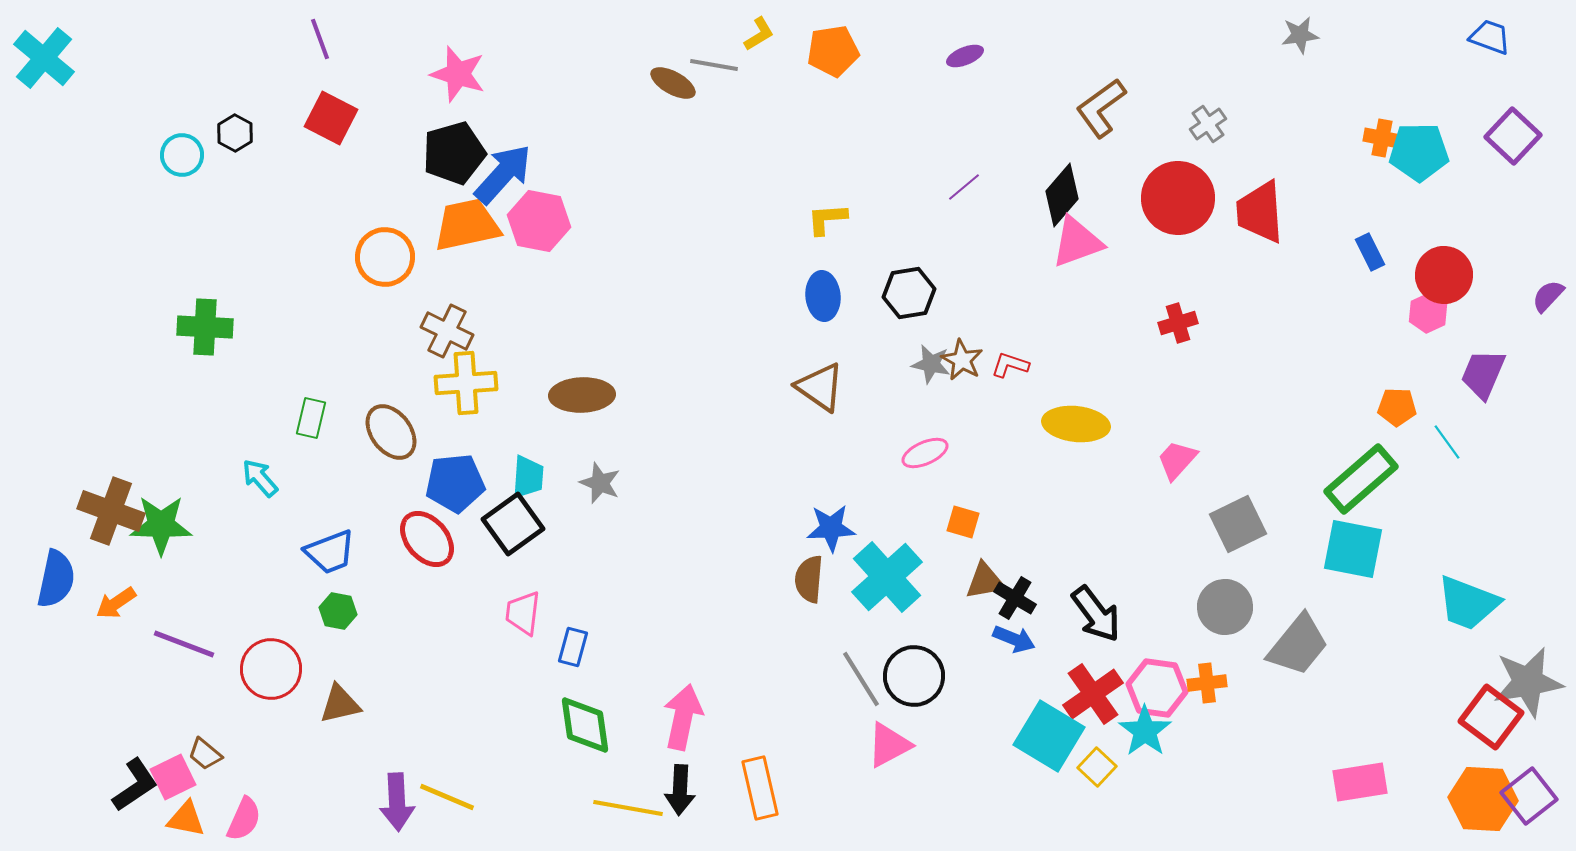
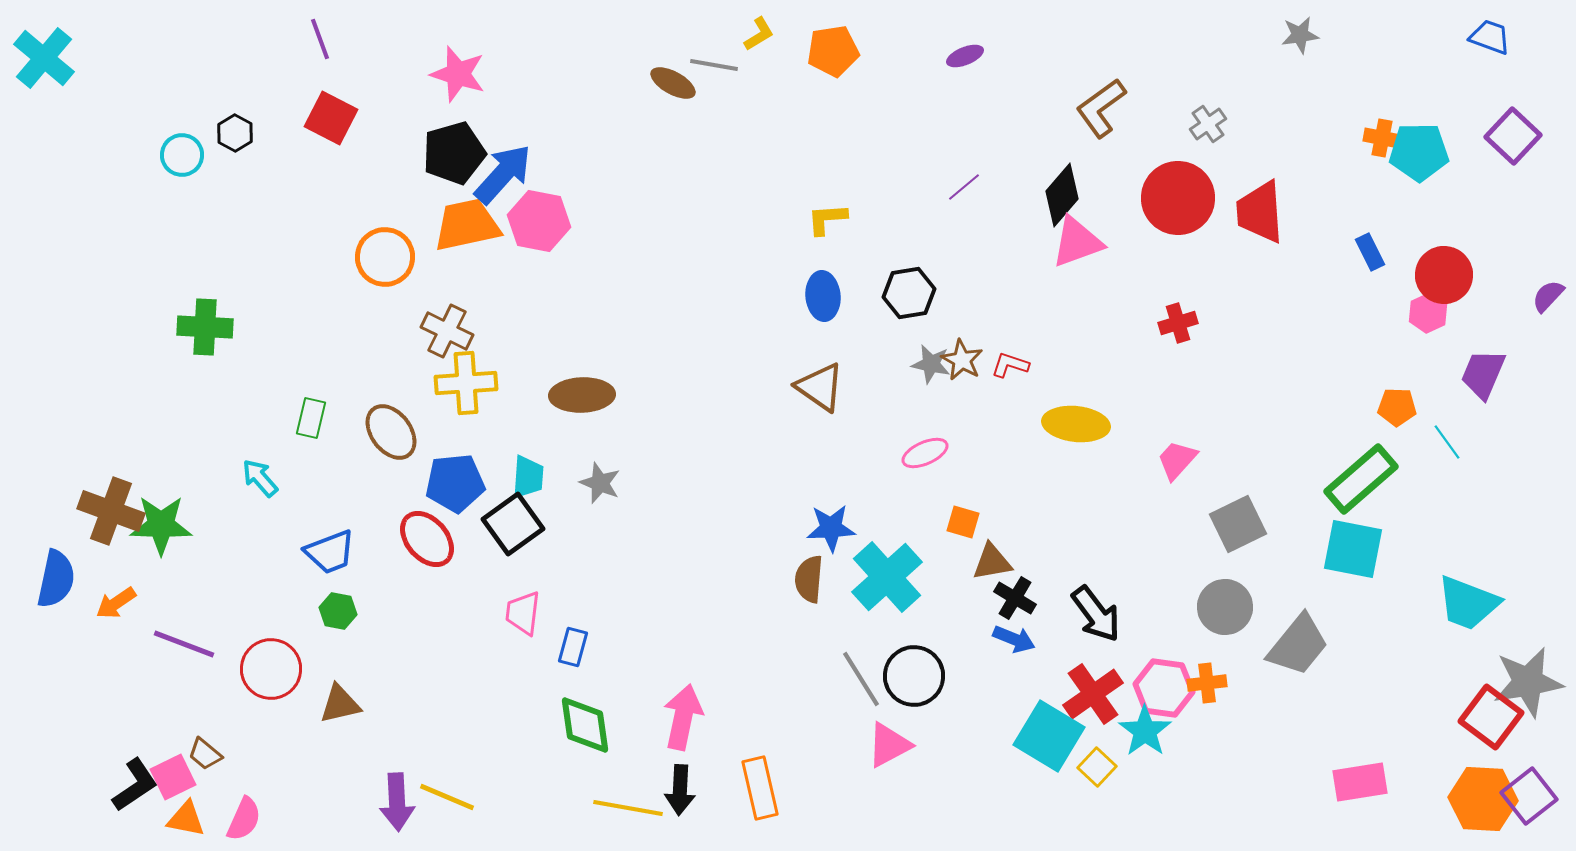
brown triangle at (985, 581): moved 7 px right, 19 px up
pink hexagon at (1157, 688): moved 7 px right
